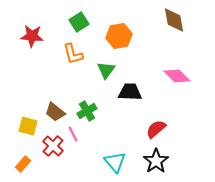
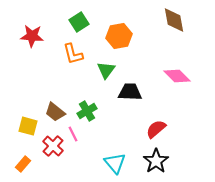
cyan triangle: moved 1 px down
